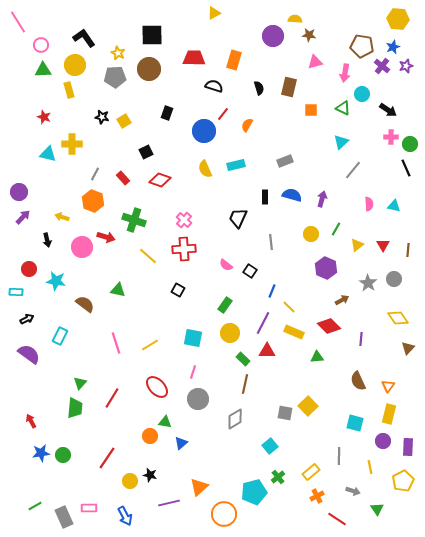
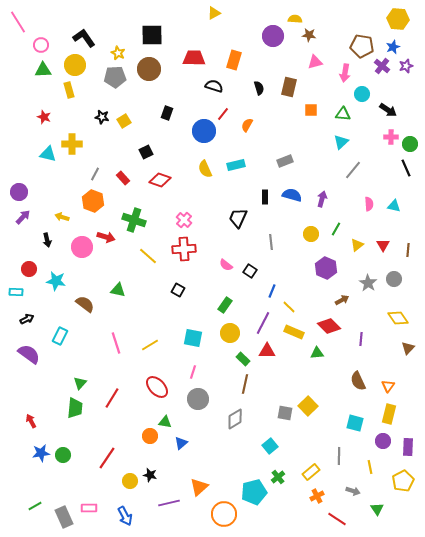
green triangle at (343, 108): moved 6 px down; rotated 21 degrees counterclockwise
green triangle at (317, 357): moved 4 px up
